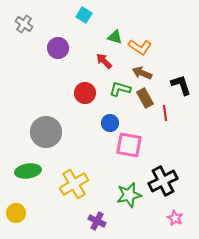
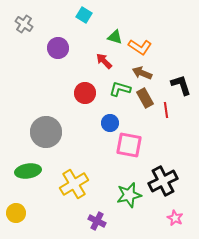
red line: moved 1 px right, 3 px up
